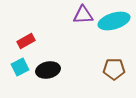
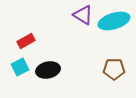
purple triangle: rotated 35 degrees clockwise
